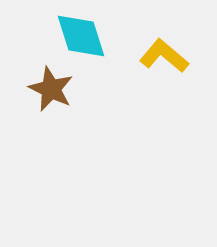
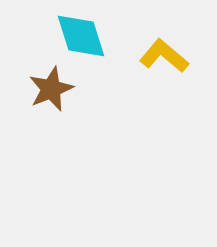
brown star: rotated 24 degrees clockwise
